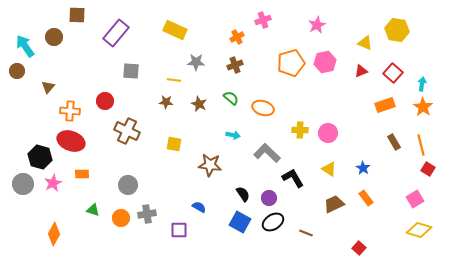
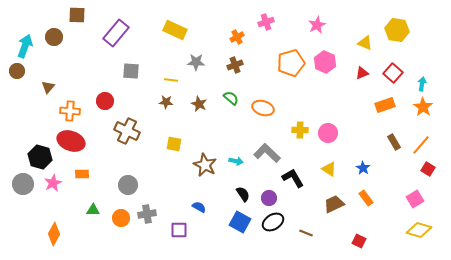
pink cross at (263, 20): moved 3 px right, 2 px down
cyan arrow at (25, 46): rotated 55 degrees clockwise
pink hexagon at (325, 62): rotated 25 degrees counterclockwise
red triangle at (361, 71): moved 1 px right, 2 px down
yellow line at (174, 80): moved 3 px left
cyan arrow at (233, 135): moved 3 px right, 26 px down
orange line at (421, 145): rotated 55 degrees clockwise
brown star at (210, 165): moved 5 px left; rotated 20 degrees clockwise
green triangle at (93, 210): rotated 16 degrees counterclockwise
red square at (359, 248): moved 7 px up; rotated 16 degrees counterclockwise
